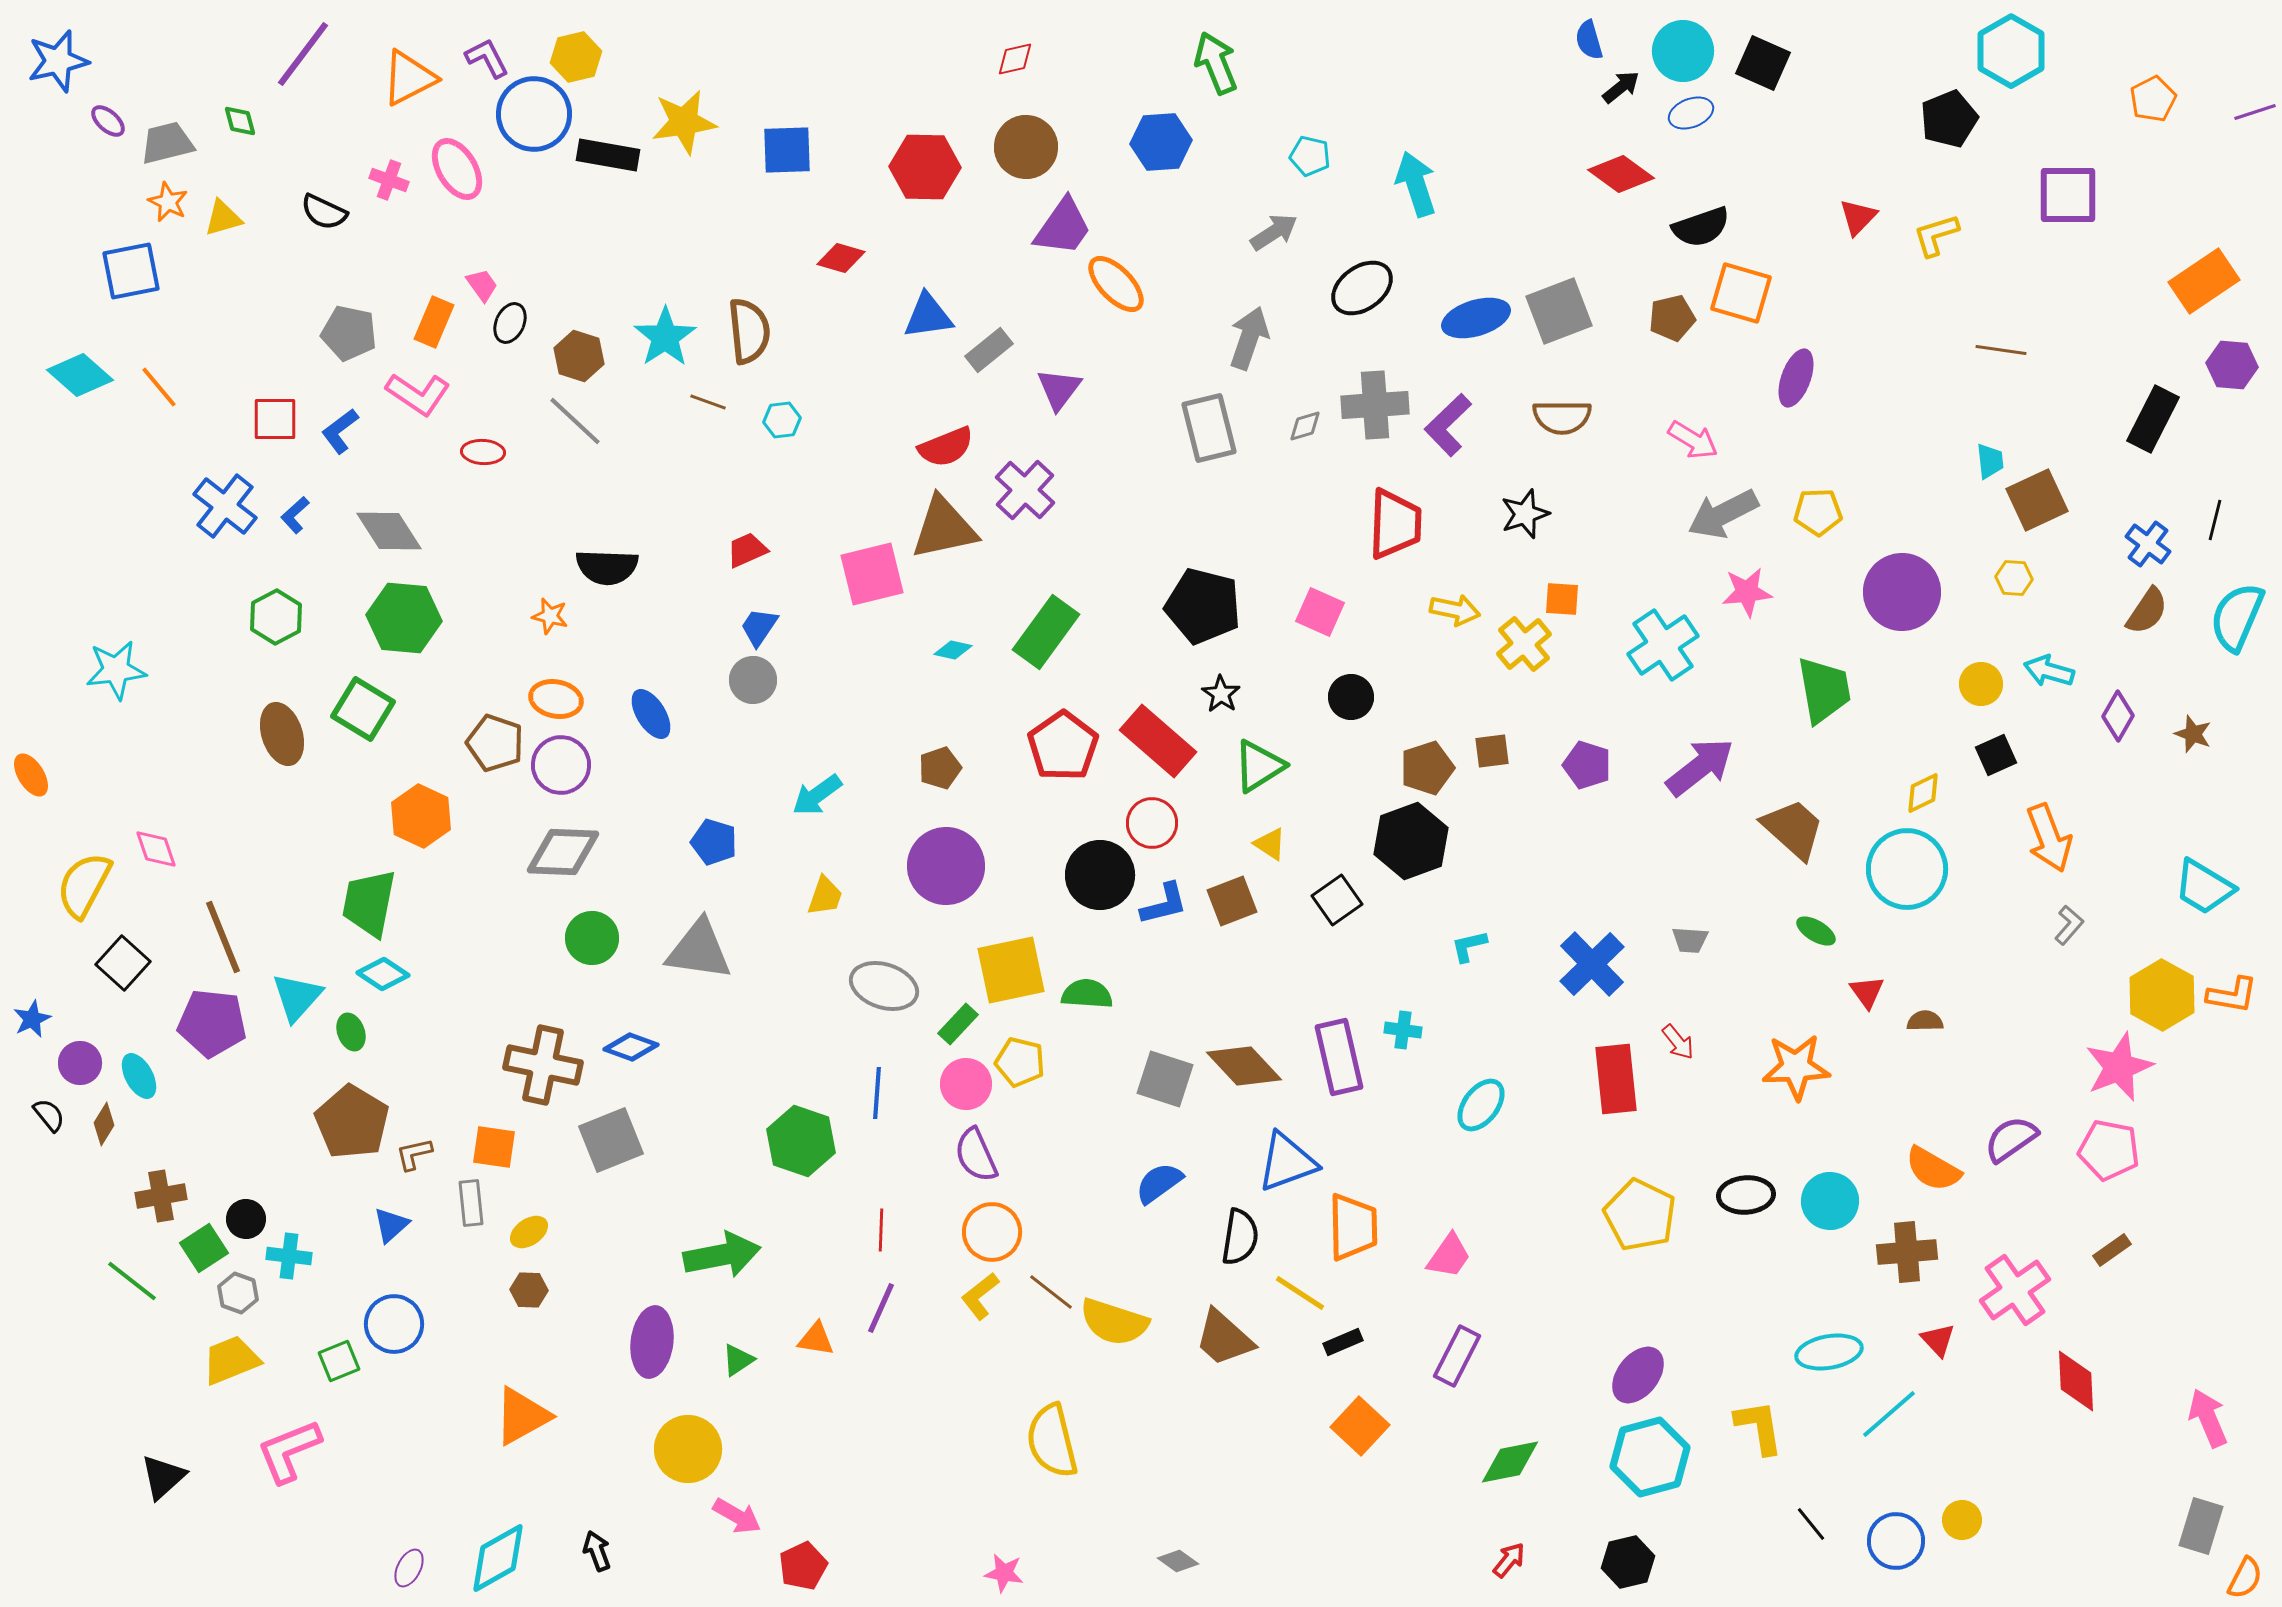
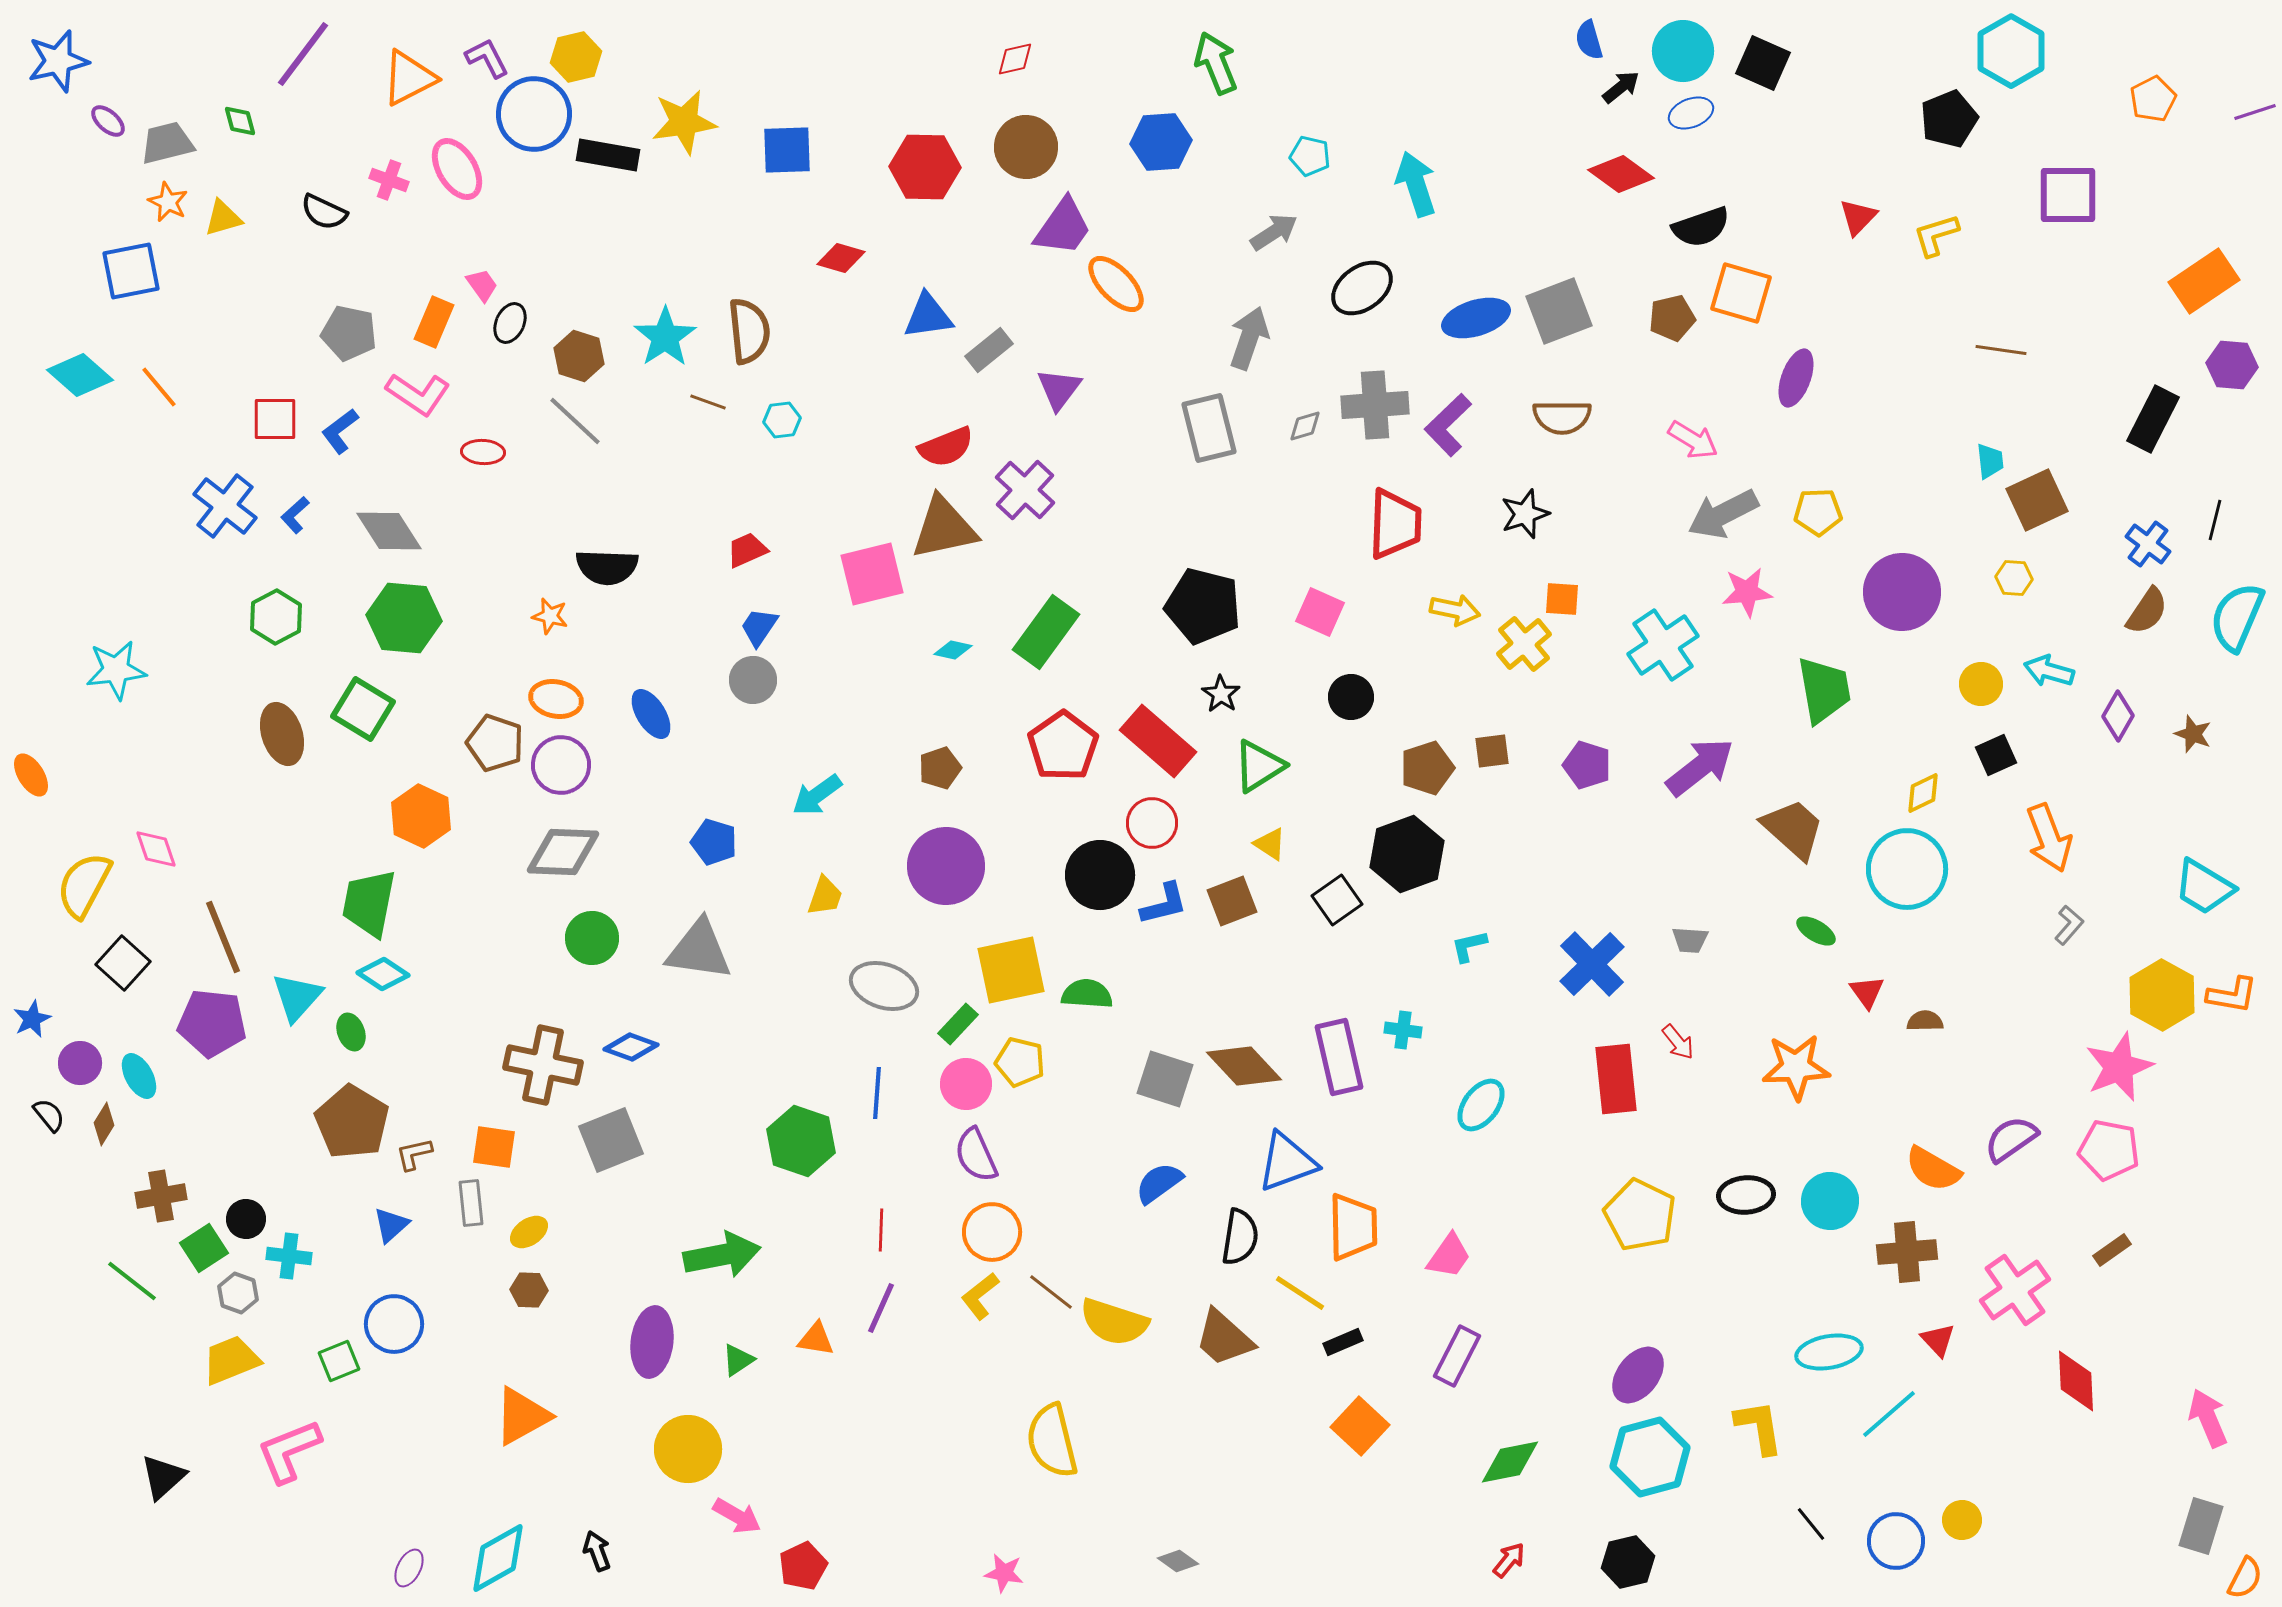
black hexagon at (1411, 841): moved 4 px left, 13 px down
